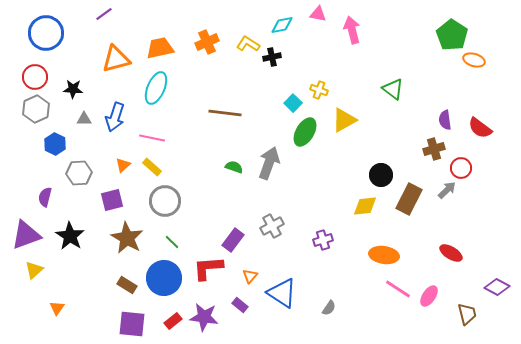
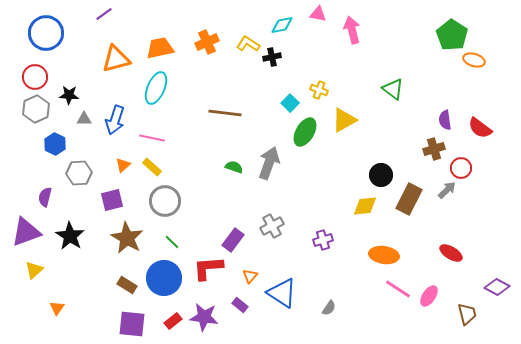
black star at (73, 89): moved 4 px left, 6 px down
cyan square at (293, 103): moved 3 px left
blue arrow at (115, 117): moved 3 px down
purple triangle at (26, 235): moved 3 px up
